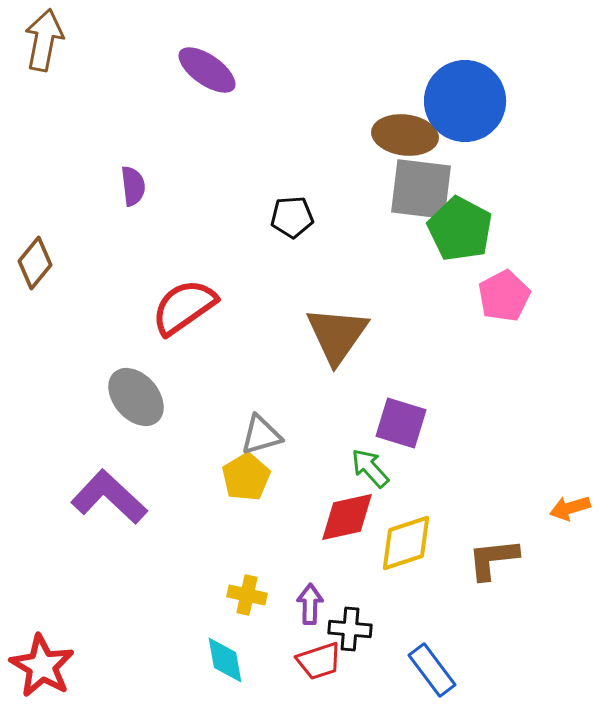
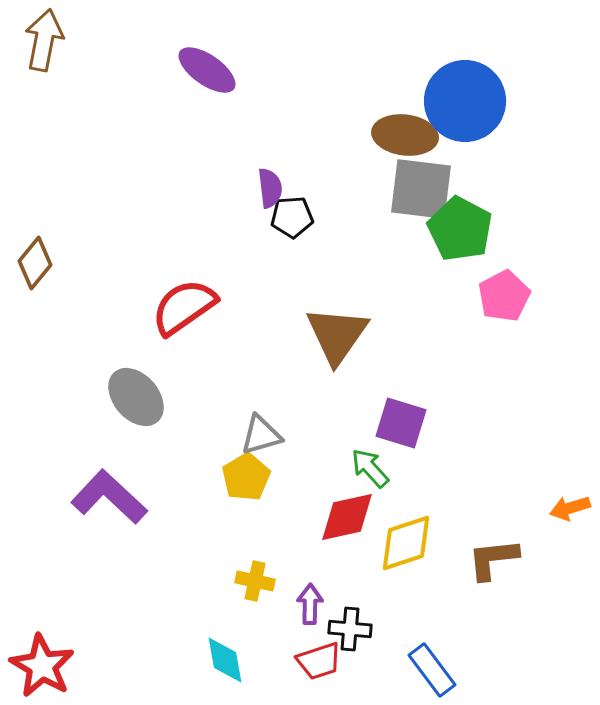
purple semicircle: moved 137 px right, 2 px down
yellow cross: moved 8 px right, 14 px up
